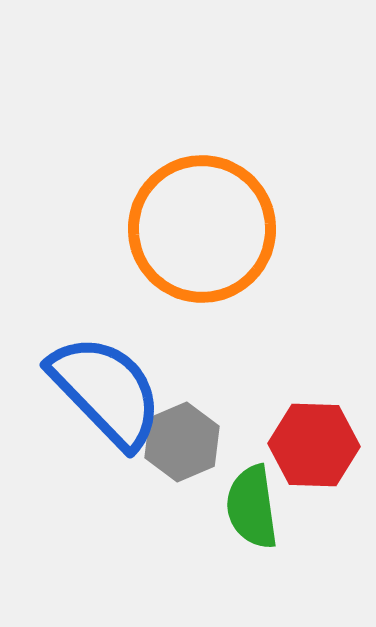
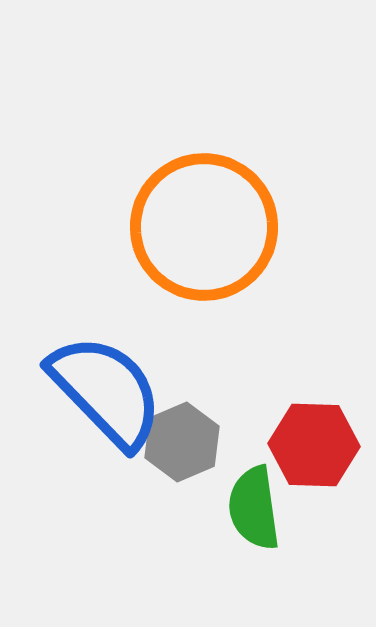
orange circle: moved 2 px right, 2 px up
green semicircle: moved 2 px right, 1 px down
